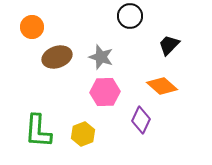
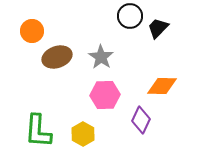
orange circle: moved 4 px down
black trapezoid: moved 11 px left, 17 px up
gray star: rotated 15 degrees clockwise
orange diamond: rotated 40 degrees counterclockwise
pink hexagon: moved 3 px down
yellow hexagon: rotated 10 degrees counterclockwise
